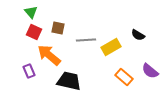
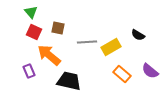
gray line: moved 1 px right, 2 px down
orange rectangle: moved 2 px left, 3 px up
